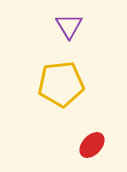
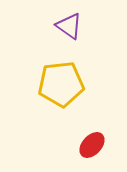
purple triangle: rotated 24 degrees counterclockwise
